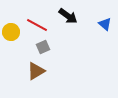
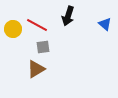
black arrow: rotated 72 degrees clockwise
yellow circle: moved 2 px right, 3 px up
gray square: rotated 16 degrees clockwise
brown triangle: moved 2 px up
